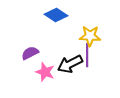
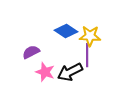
blue diamond: moved 10 px right, 16 px down
purple semicircle: moved 1 px right, 1 px up
black arrow: moved 8 px down
